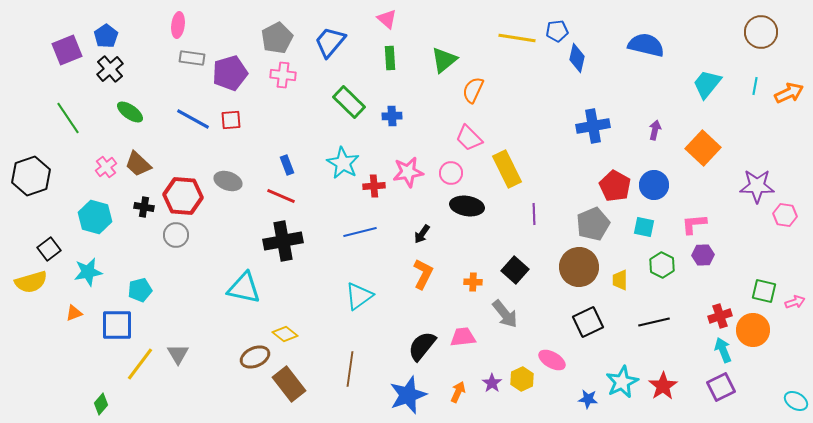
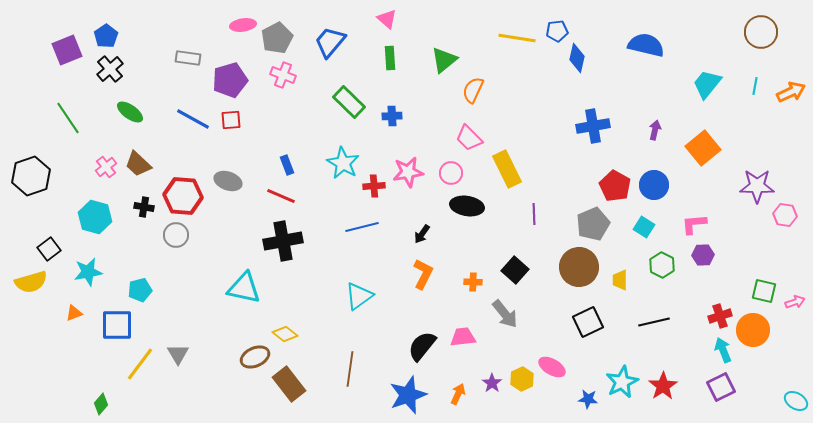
pink ellipse at (178, 25): moved 65 px right; rotated 75 degrees clockwise
gray rectangle at (192, 58): moved 4 px left
purple pentagon at (230, 73): moved 7 px down
pink cross at (283, 75): rotated 15 degrees clockwise
orange arrow at (789, 93): moved 2 px right, 1 px up
orange square at (703, 148): rotated 8 degrees clockwise
cyan square at (644, 227): rotated 20 degrees clockwise
blue line at (360, 232): moved 2 px right, 5 px up
pink ellipse at (552, 360): moved 7 px down
orange arrow at (458, 392): moved 2 px down
